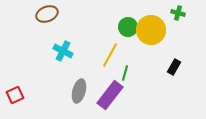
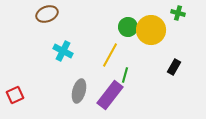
green line: moved 2 px down
